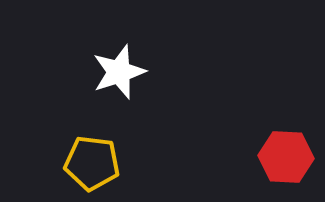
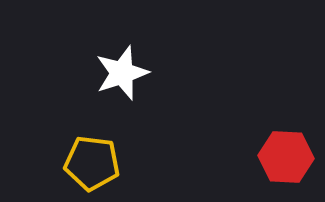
white star: moved 3 px right, 1 px down
